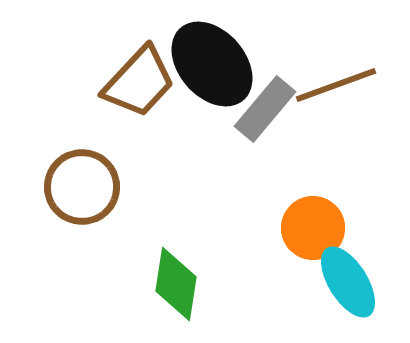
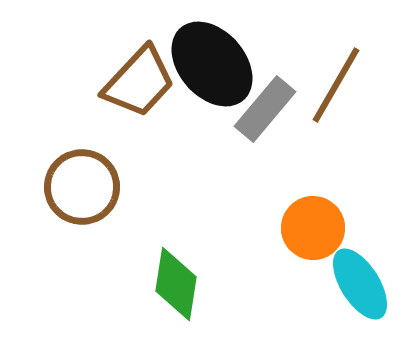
brown line: rotated 40 degrees counterclockwise
cyan ellipse: moved 12 px right, 2 px down
